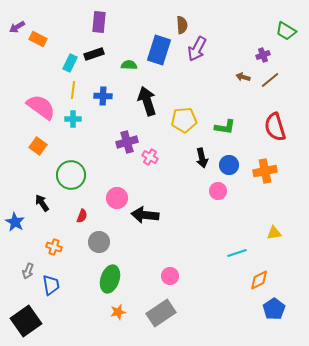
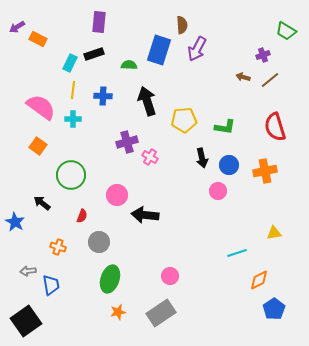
pink circle at (117, 198): moved 3 px up
black arrow at (42, 203): rotated 18 degrees counterclockwise
orange cross at (54, 247): moved 4 px right
gray arrow at (28, 271): rotated 63 degrees clockwise
